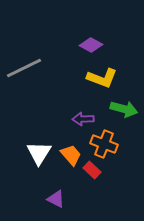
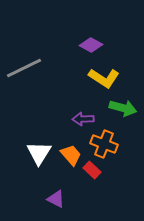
yellow L-shape: moved 2 px right; rotated 12 degrees clockwise
green arrow: moved 1 px left, 1 px up
